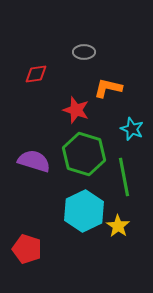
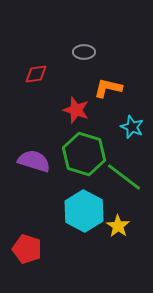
cyan star: moved 2 px up
green line: rotated 42 degrees counterclockwise
cyan hexagon: rotated 6 degrees counterclockwise
